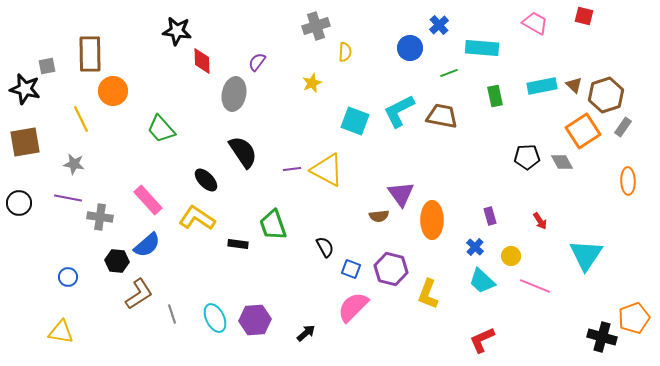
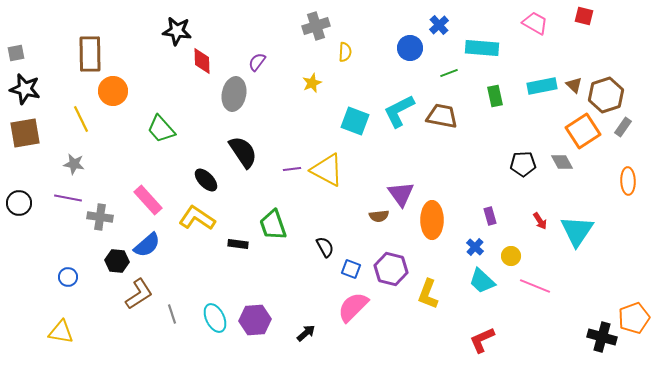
gray square at (47, 66): moved 31 px left, 13 px up
brown square at (25, 142): moved 9 px up
black pentagon at (527, 157): moved 4 px left, 7 px down
cyan triangle at (586, 255): moved 9 px left, 24 px up
